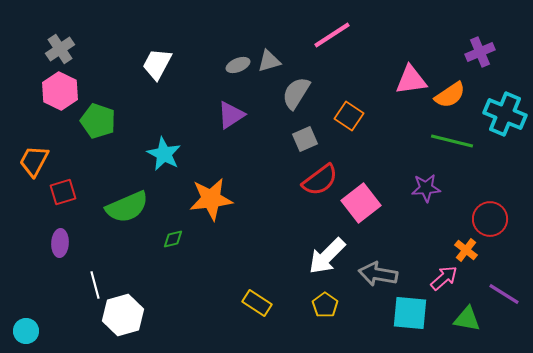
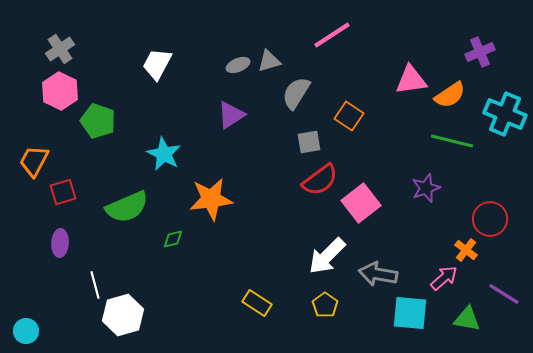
gray square: moved 4 px right, 3 px down; rotated 15 degrees clockwise
purple star: rotated 16 degrees counterclockwise
